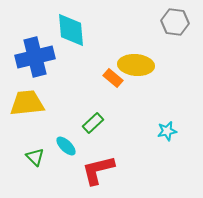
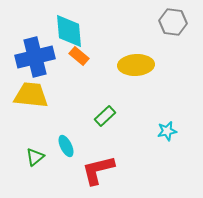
gray hexagon: moved 2 px left
cyan diamond: moved 2 px left, 1 px down
yellow ellipse: rotated 8 degrees counterclockwise
orange rectangle: moved 34 px left, 22 px up
yellow trapezoid: moved 4 px right, 8 px up; rotated 12 degrees clockwise
green rectangle: moved 12 px right, 7 px up
cyan ellipse: rotated 20 degrees clockwise
green triangle: rotated 36 degrees clockwise
